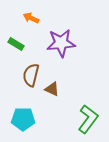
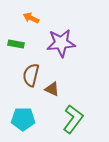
green rectangle: rotated 21 degrees counterclockwise
green L-shape: moved 15 px left
